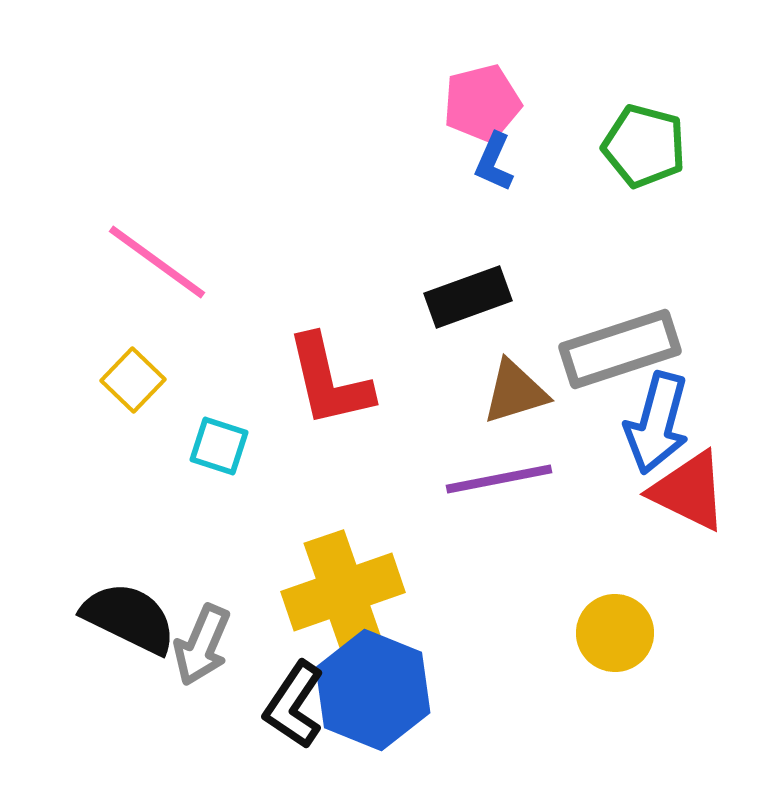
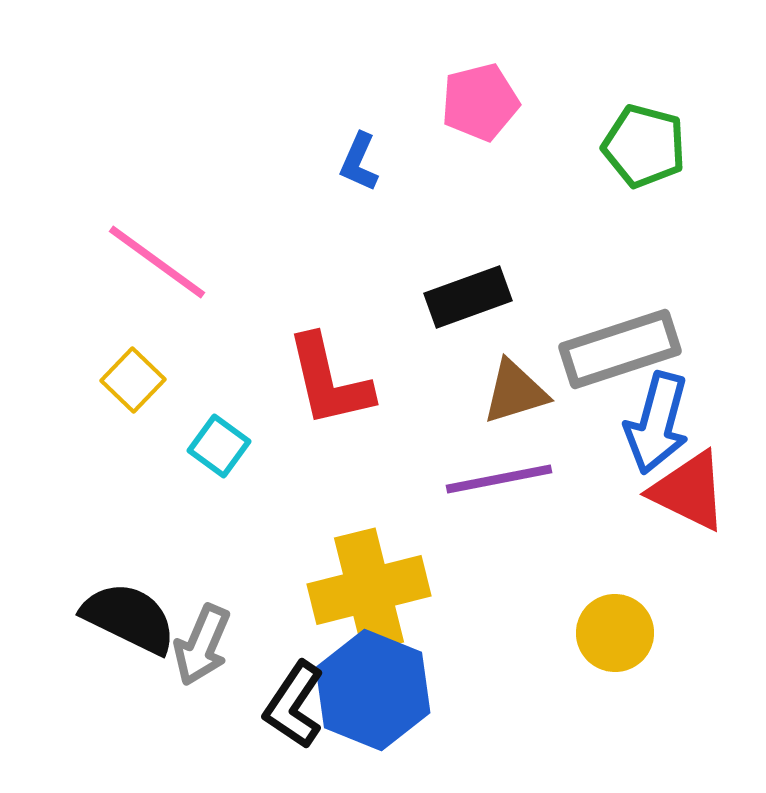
pink pentagon: moved 2 px left, 1 px up
blue L-shape: moved 135 px left
cyan square: rotated 18 degrees clockwise
yellow cross: moved 26 px right, 2 px up; rotated 5 degrees clockwise
